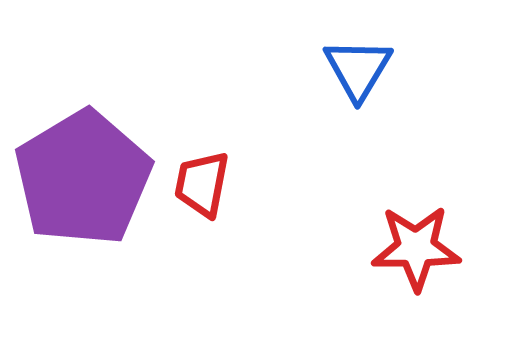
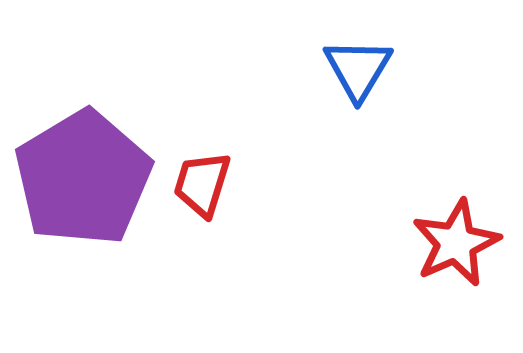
red trapezoid: rotated 6 degrees clockwise
red star: moved 40 px right, 5 px up; rotated 24 degrees counterclockwise
